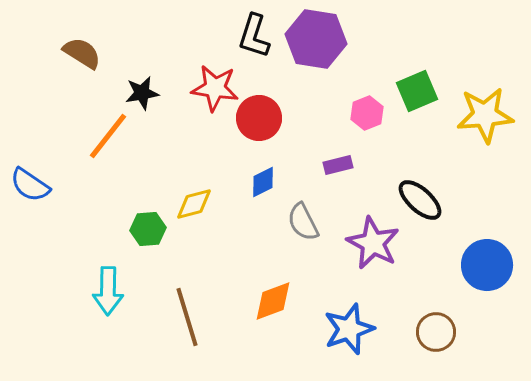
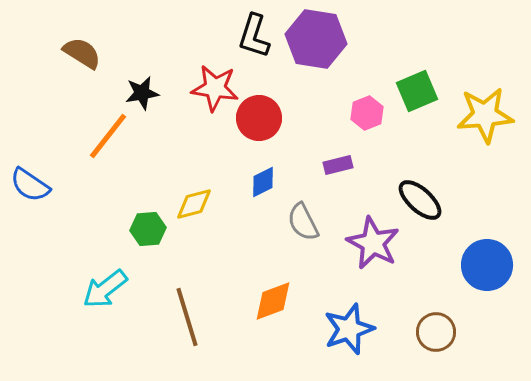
cyan arrow: moved 3 px left, 2 px up; rotated 51 degrees clockwise
